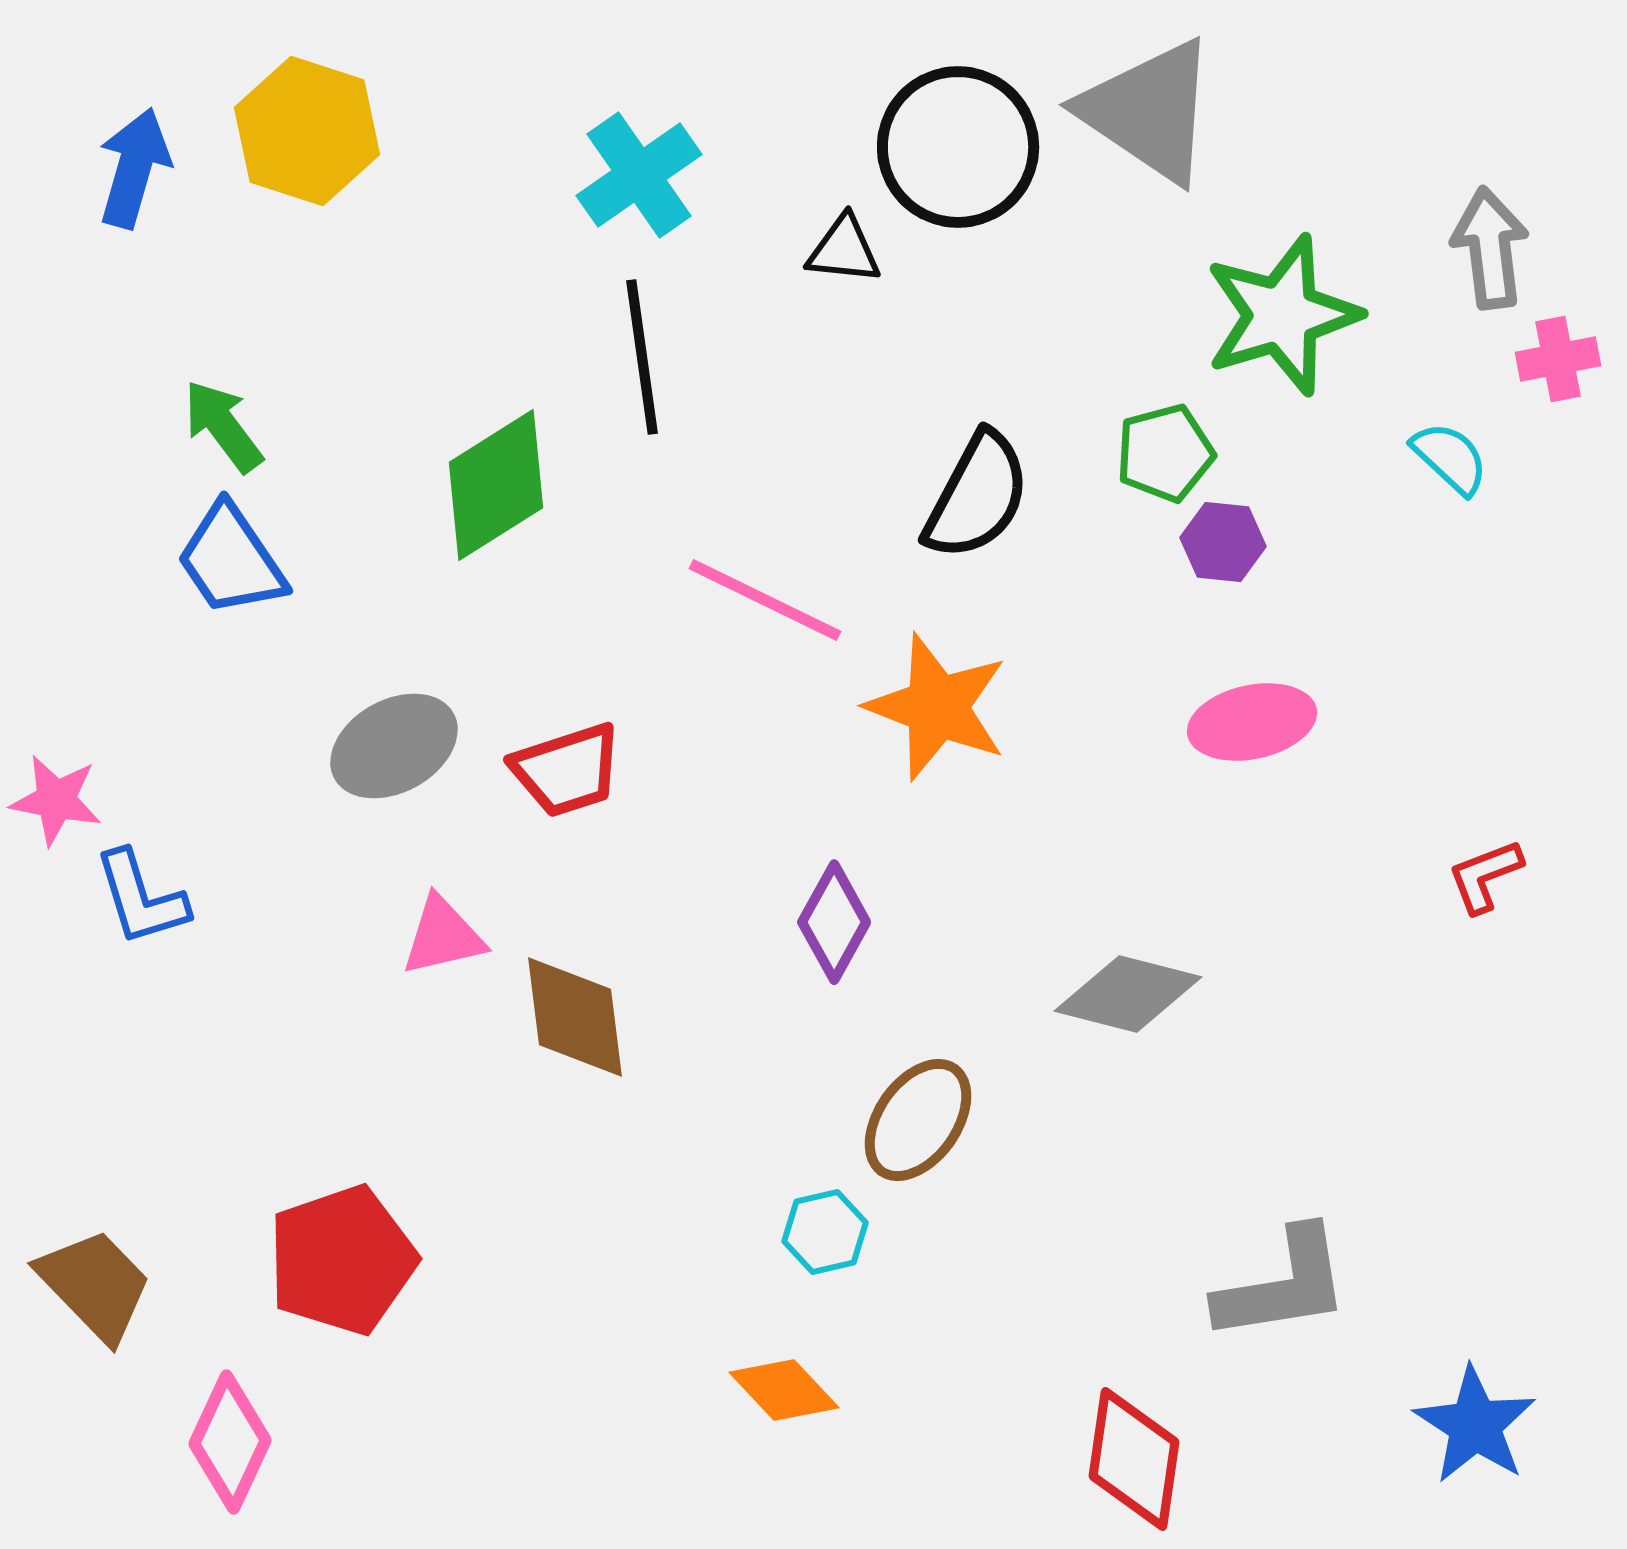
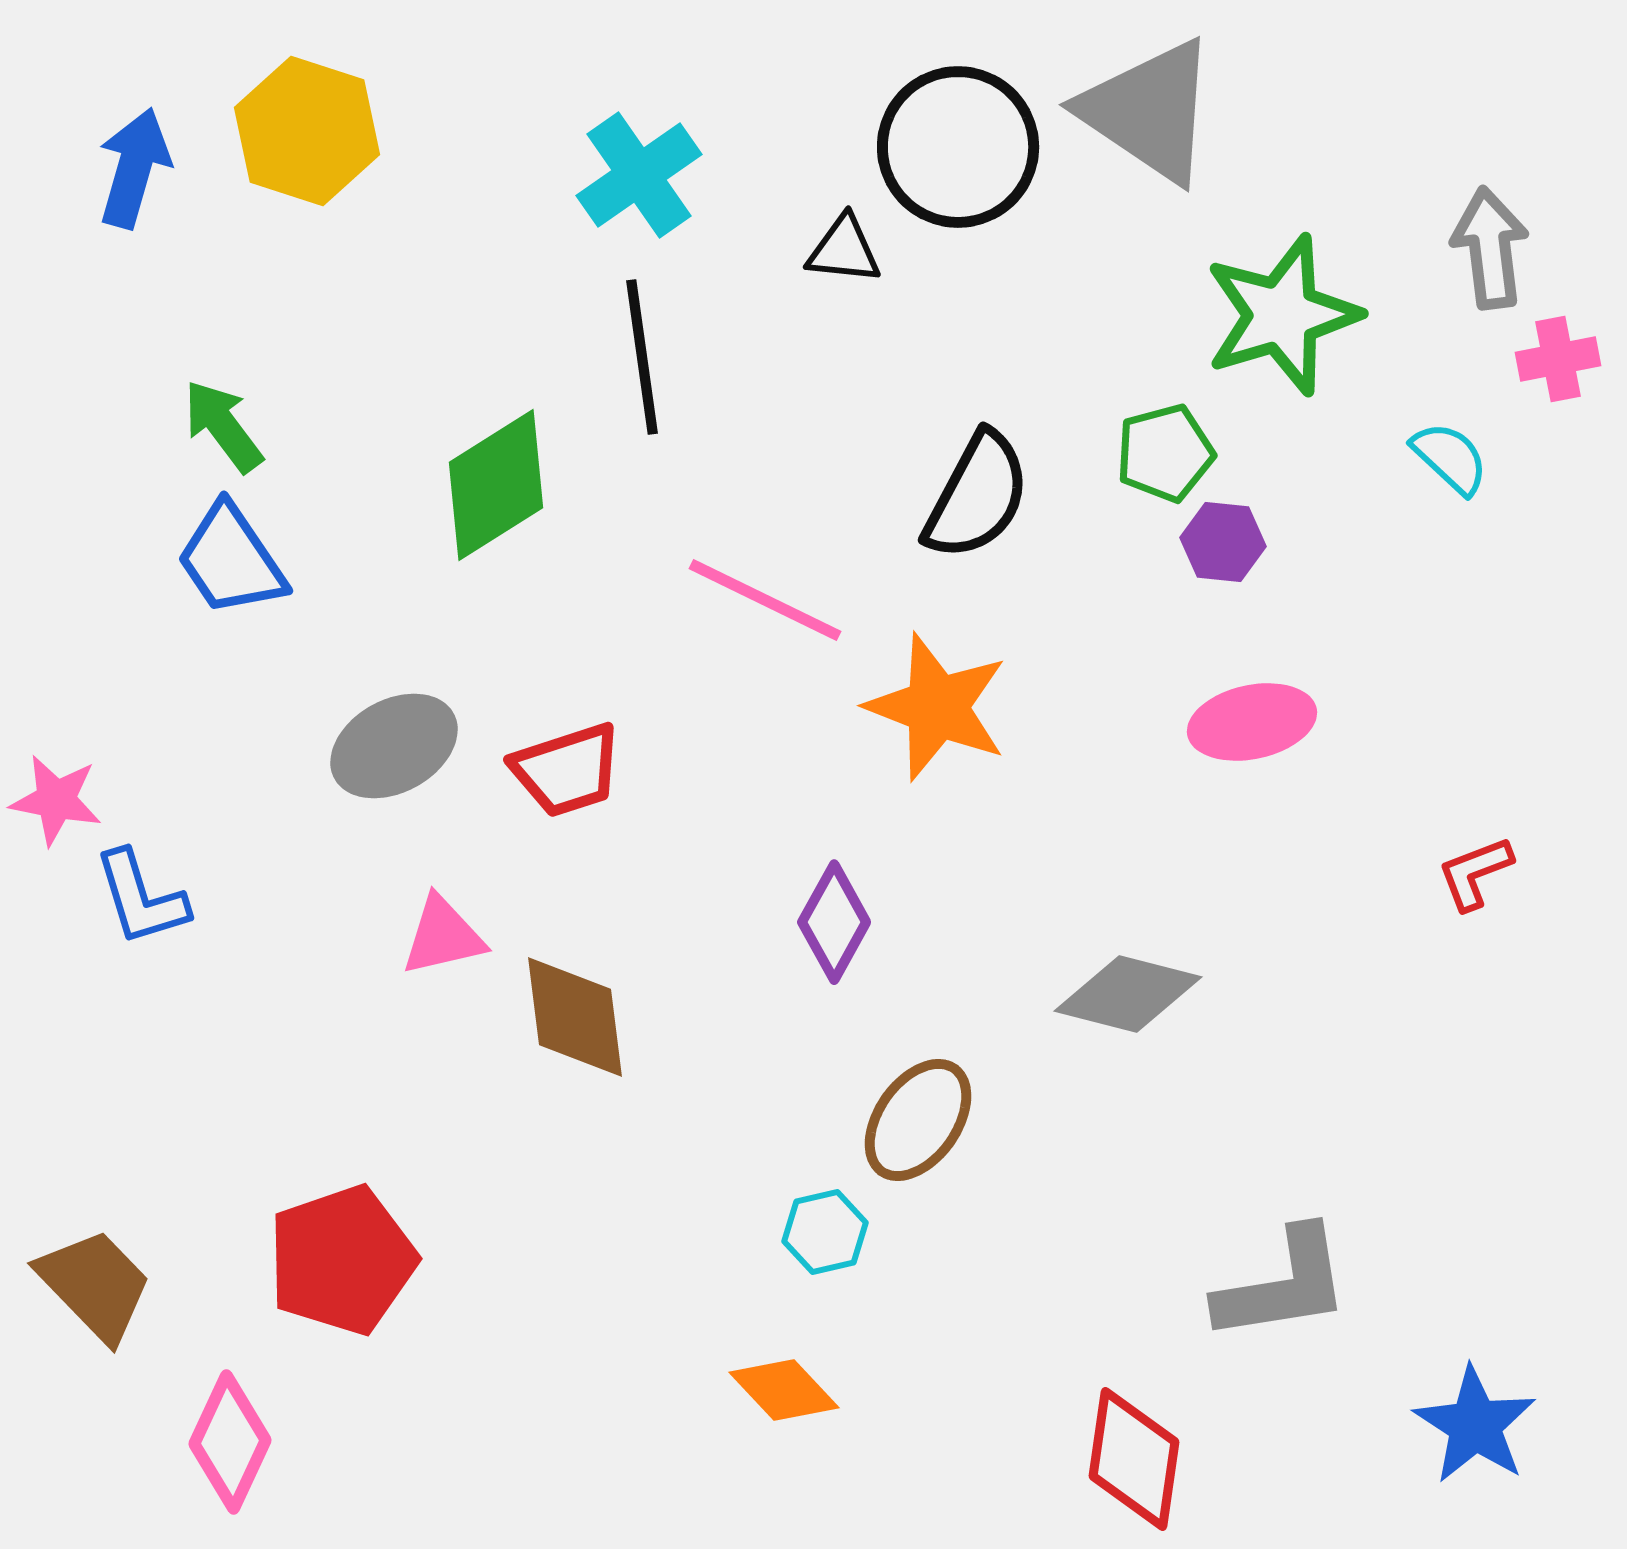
red L-shape: moved 10 px left, 3 px up
